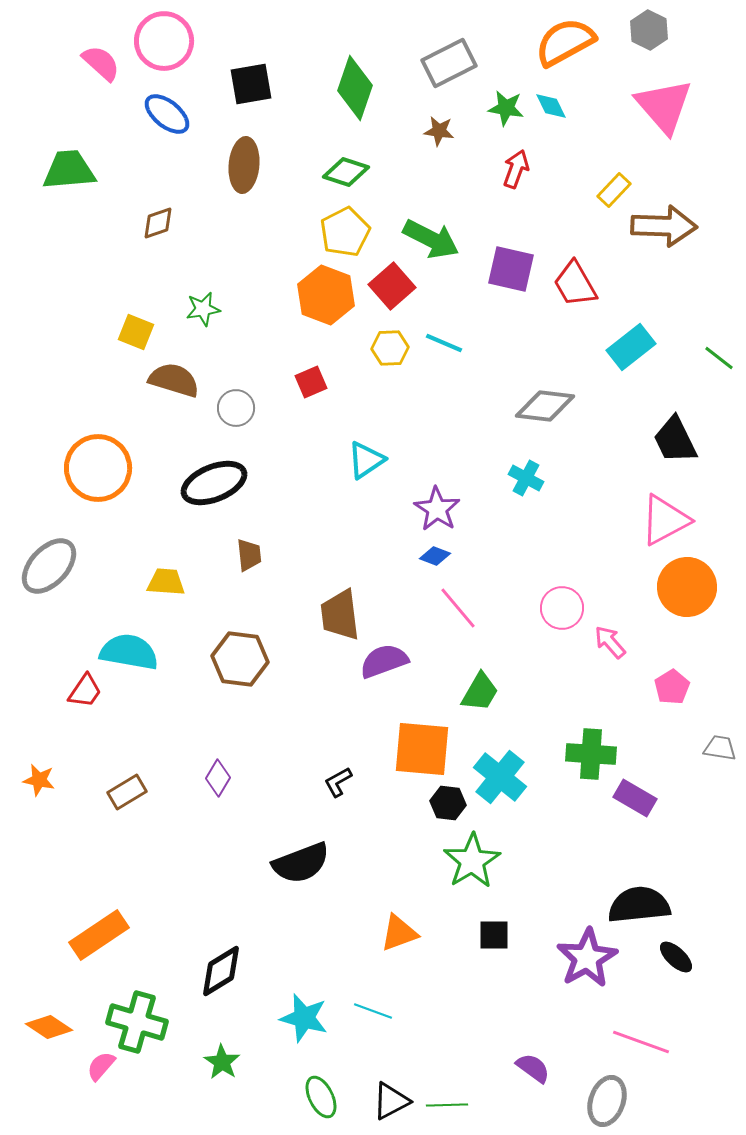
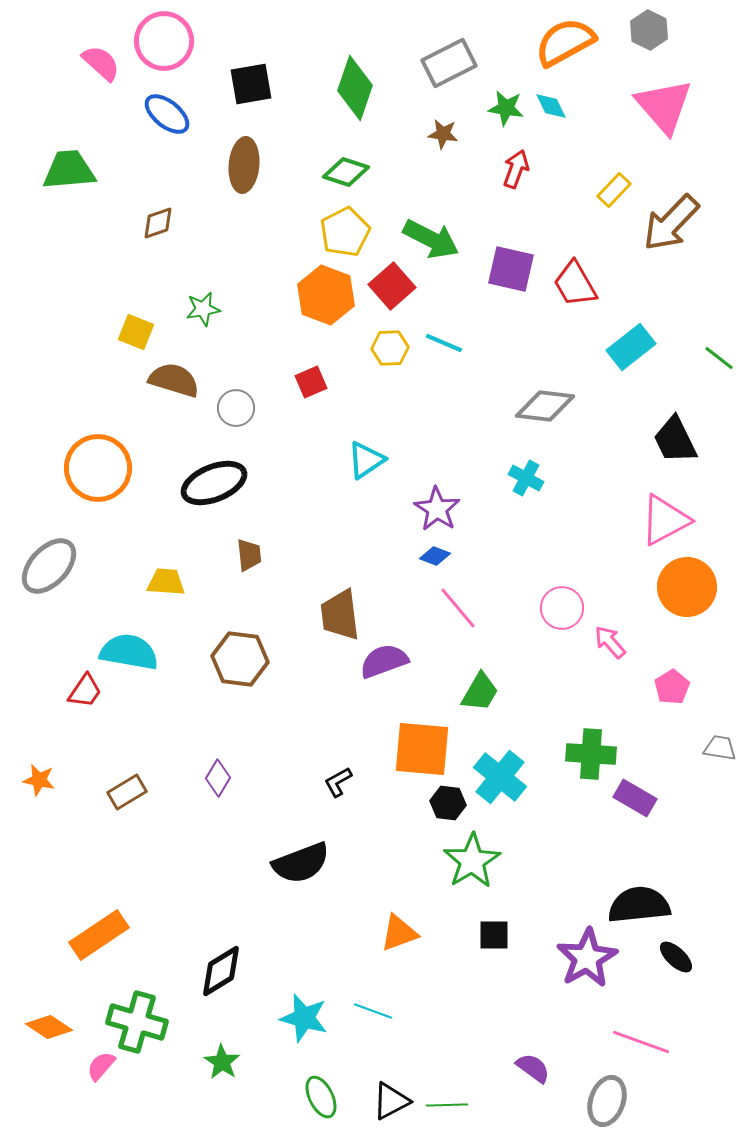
brown star at (439, 131): moved 4 px right, 3 px down
brown arrow at (664, 226): moved 7 px right, 3 px up; rotated 132 degrees clockwise
